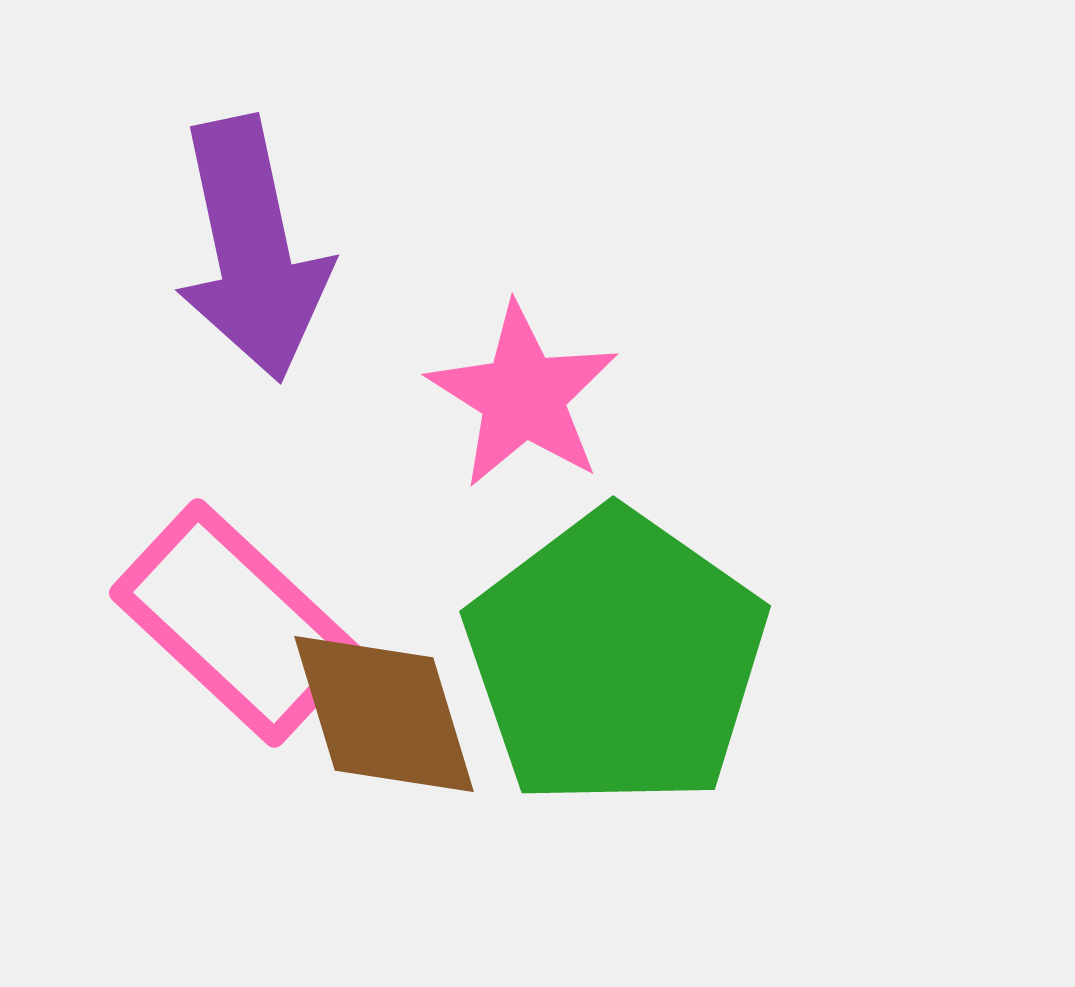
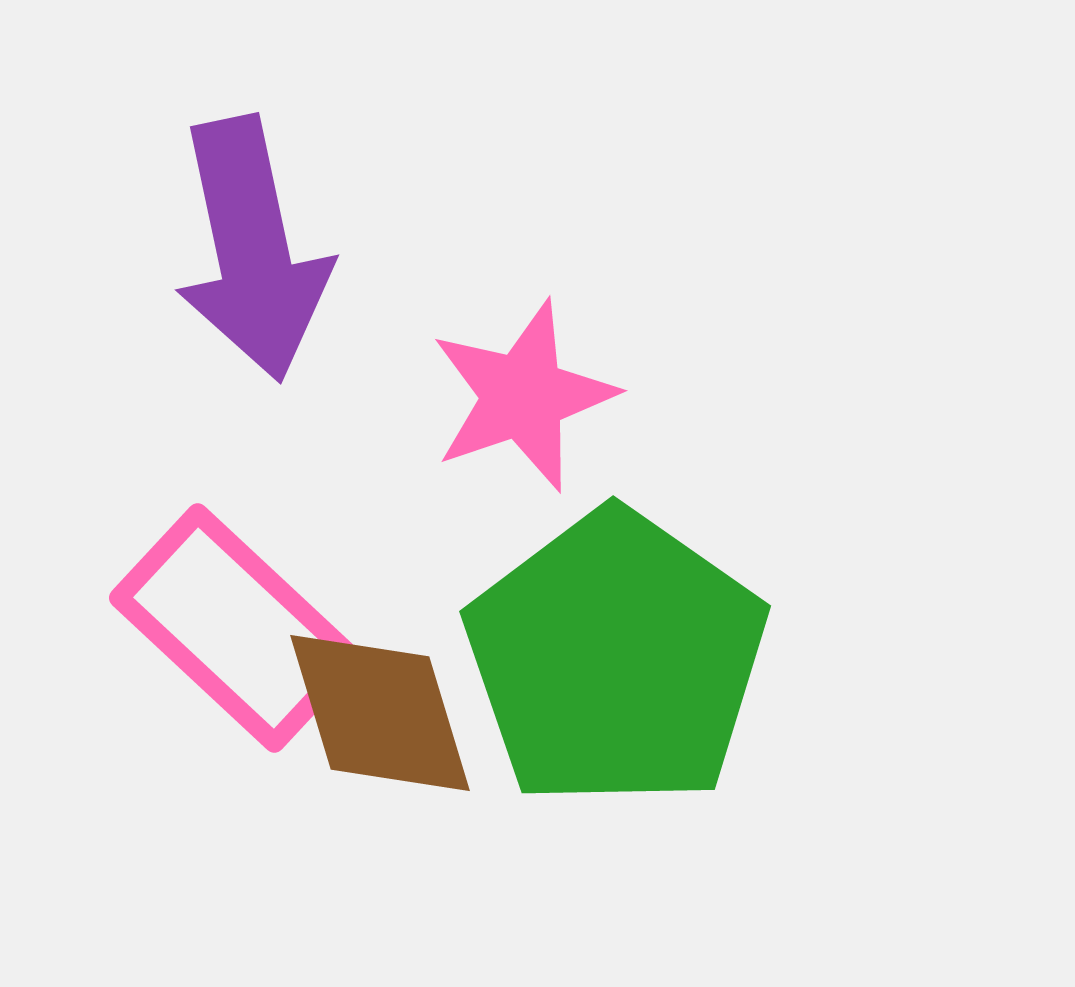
pink star: rotated 21 degrees clockwise
pink rectangle: moved 5 px down
brown diamond: moved 4 px left, 1 px up
